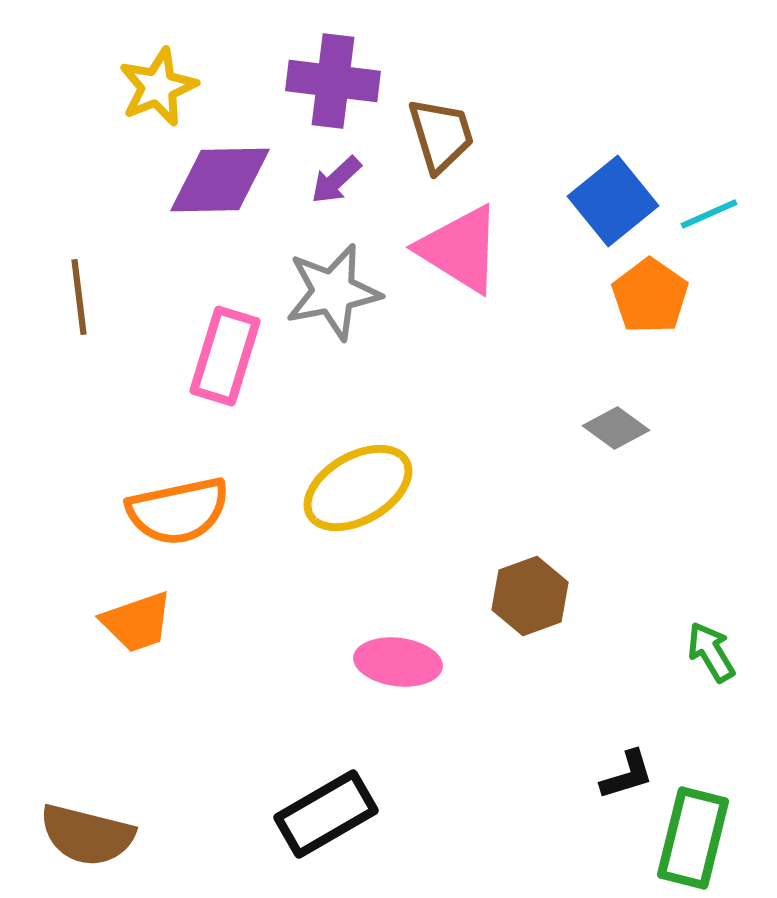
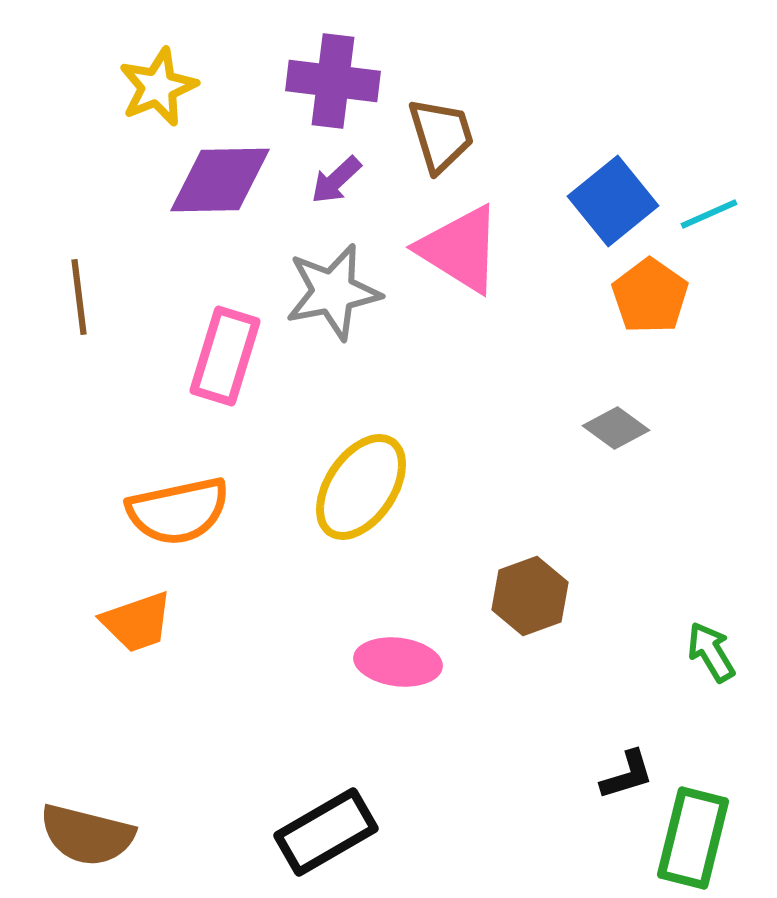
yellow ellipse: moved 3 px right, 1 px up; rotated 26 degrees counterclockwise
black rectangle: moved 18 px down
